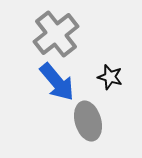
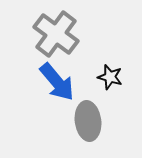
gray cross: rotated 15 degrees counterclockwise
gray ellipse: rotated 9 degrees clockwise
